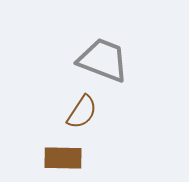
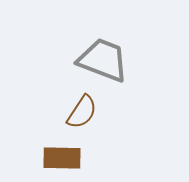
brown rectangle: moved 1 px left
